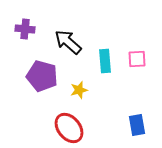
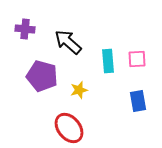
cyan rectangle: moved 3 px right
blue rectangle: moved 1 px right, 24 px up
